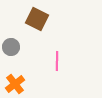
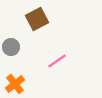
brown square: rotated 35 degrees clockwise
pink line: rotated 54 degrees clockwise
